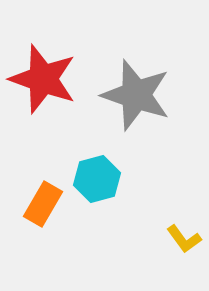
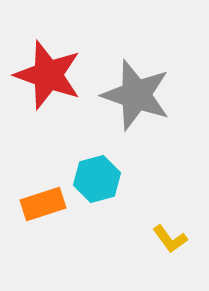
red star: moved 5 px right, 4 px up
orange rectangle: rotated 42 degrees clockwise
yellow L-shape: moved 14 px left
